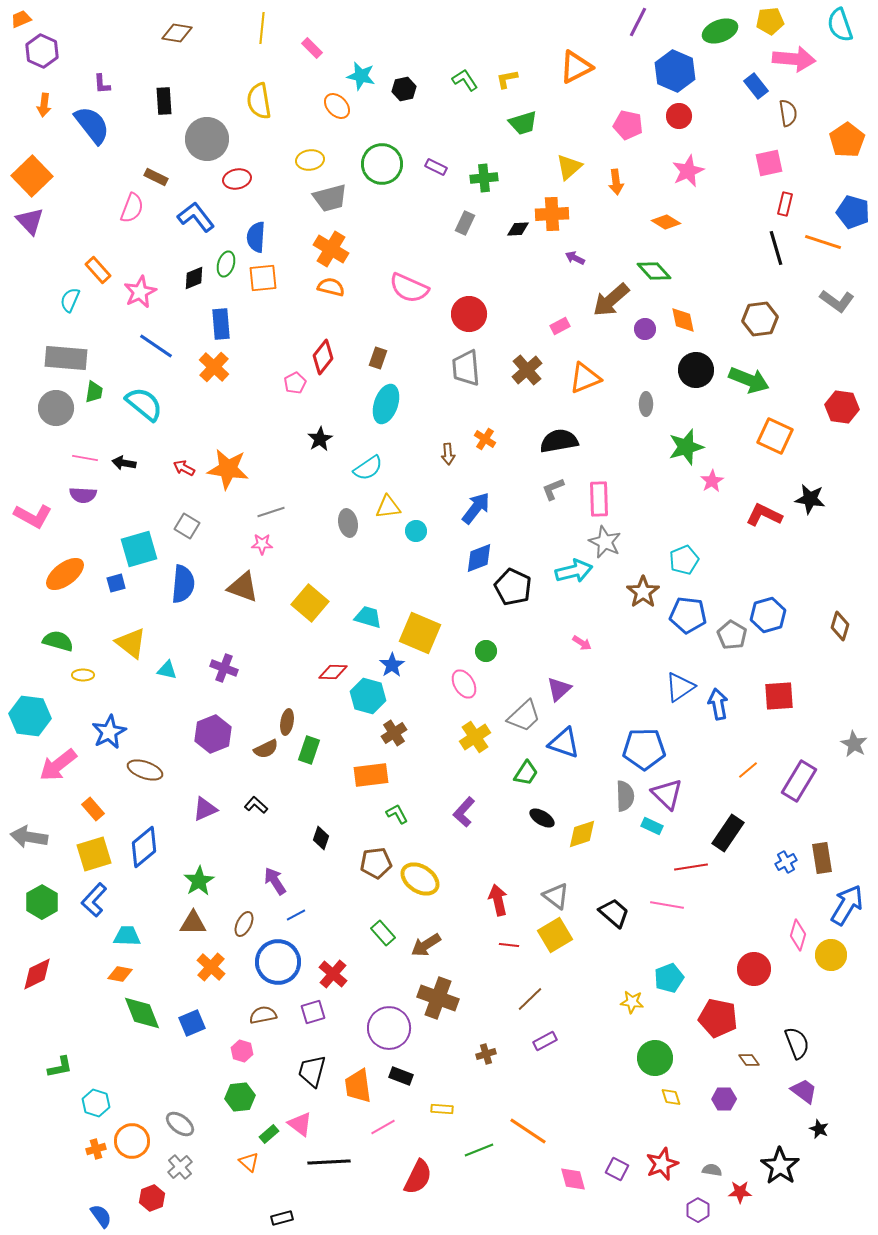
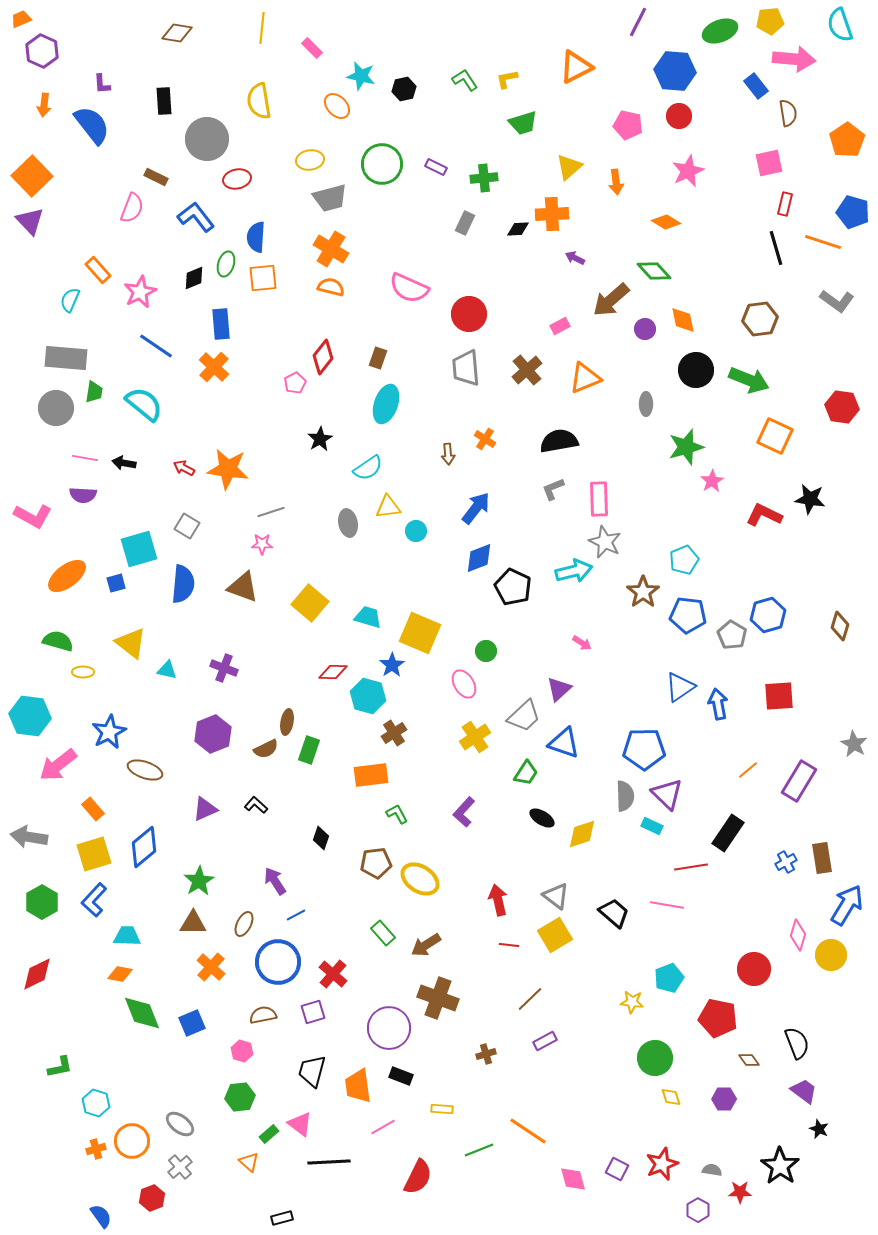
blue hexagon at (675, 71): rotated 18 degrees counterclockwise
orange ellipse at (65, 574): moved 2 px right, 2 px down
yellow ellipse at (83, 675): moved 3 px up
